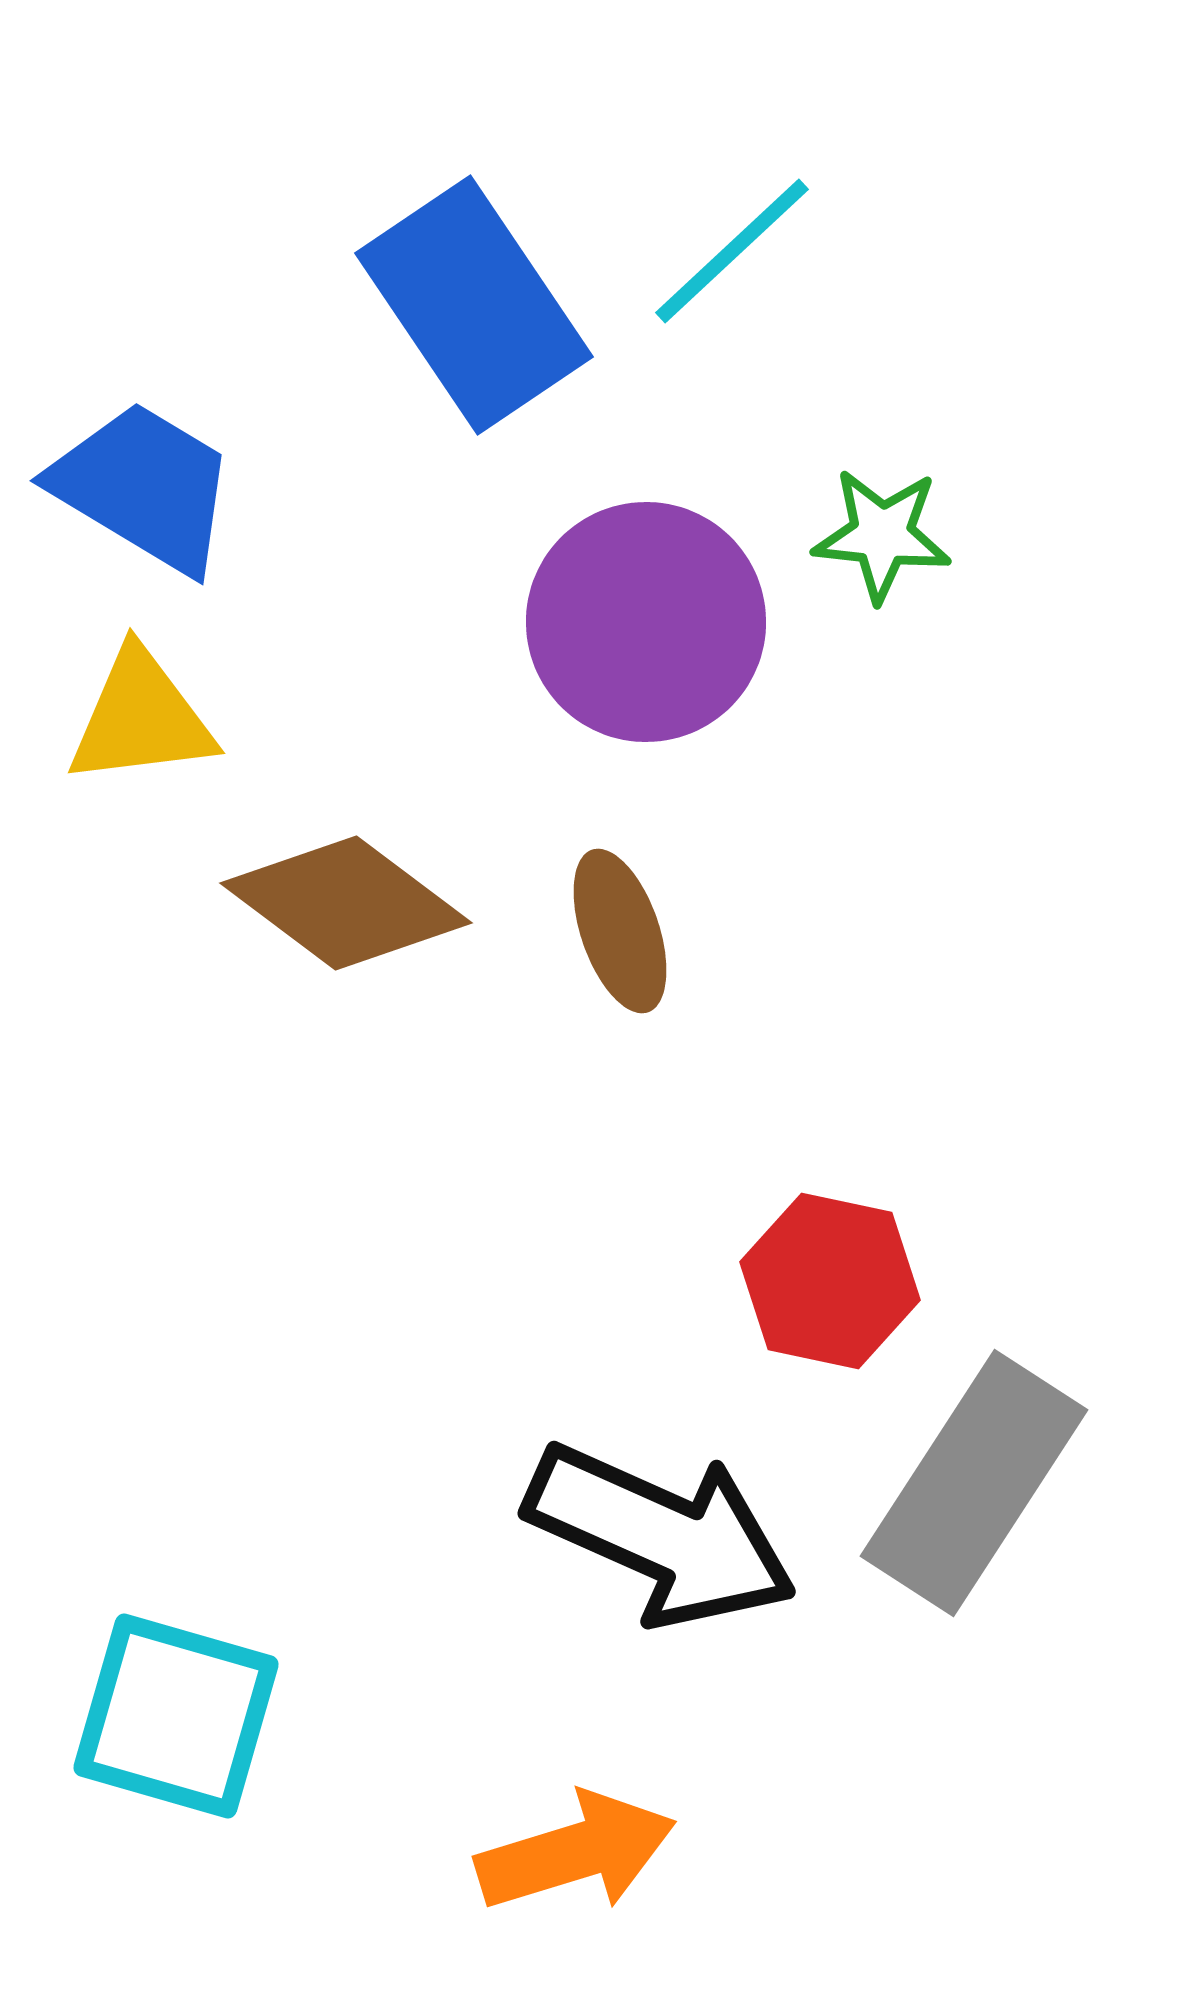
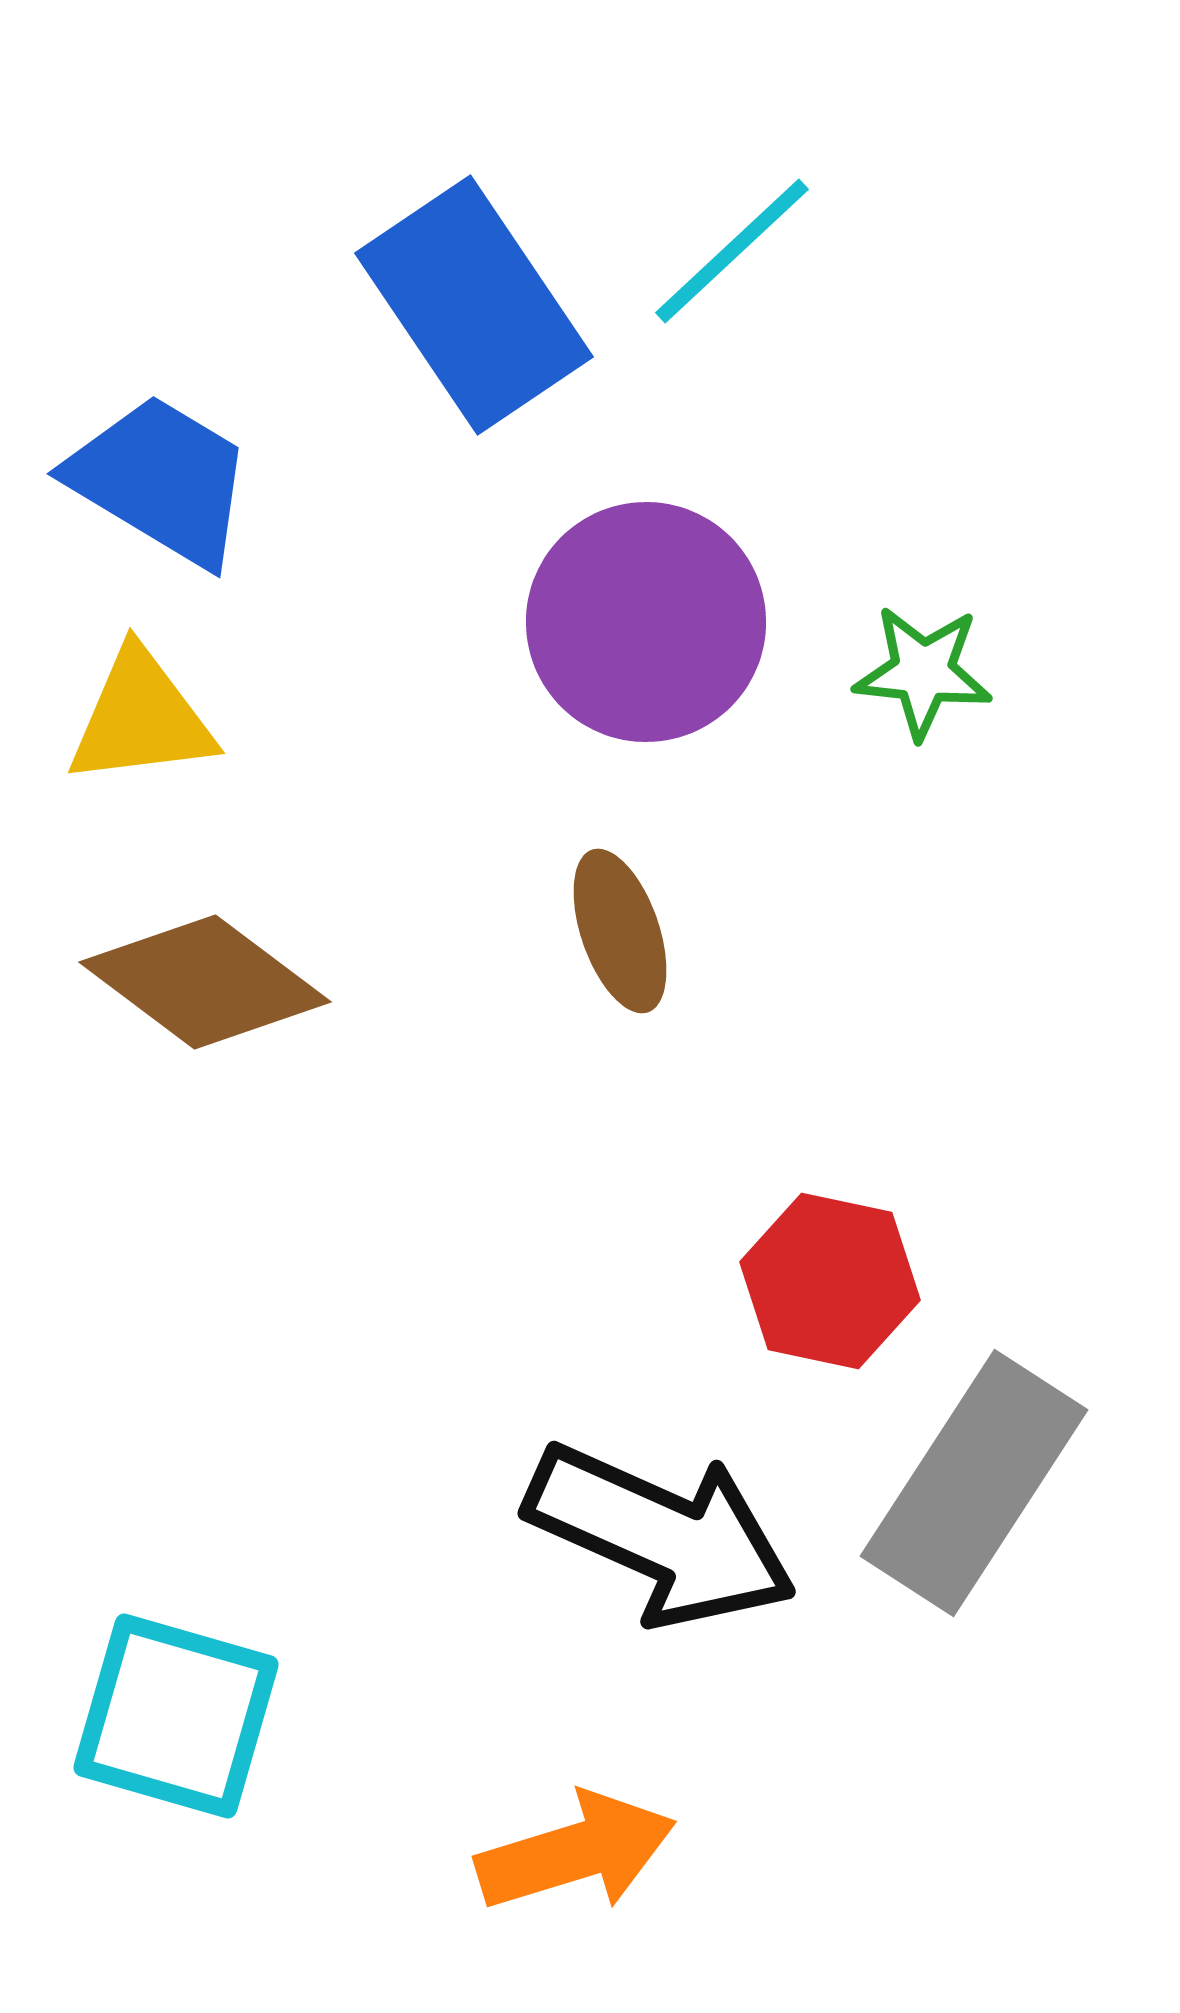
blue trapezoid: moved 17 px right, 7 px up
green star: moved 41 px right, 137 px down
brown diamond: moved 141 px left, 79 px down
